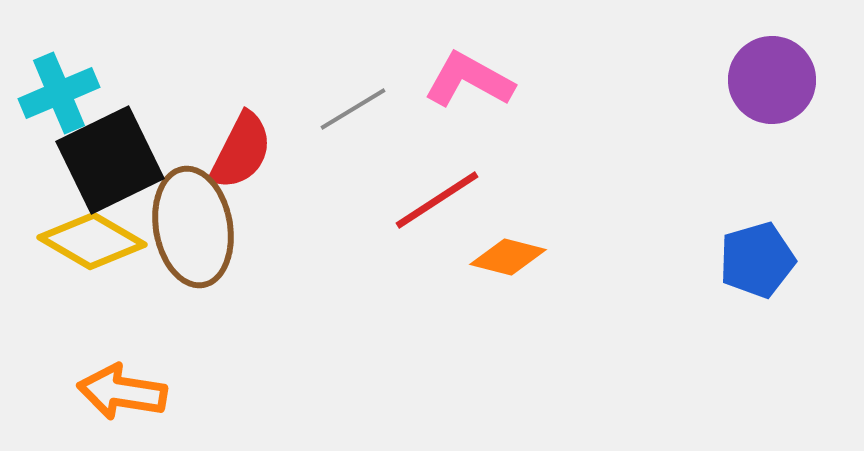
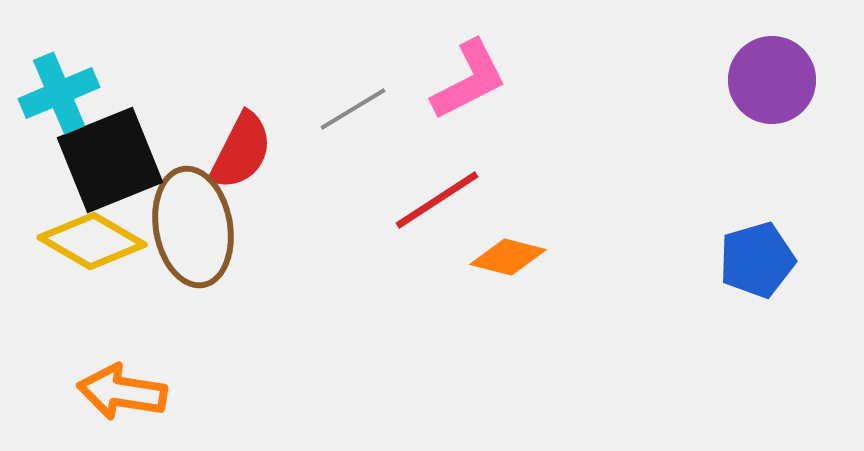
pink L-shape: rotated 124 degrees clockwise
black square: rotated 4 degrees clockwise
